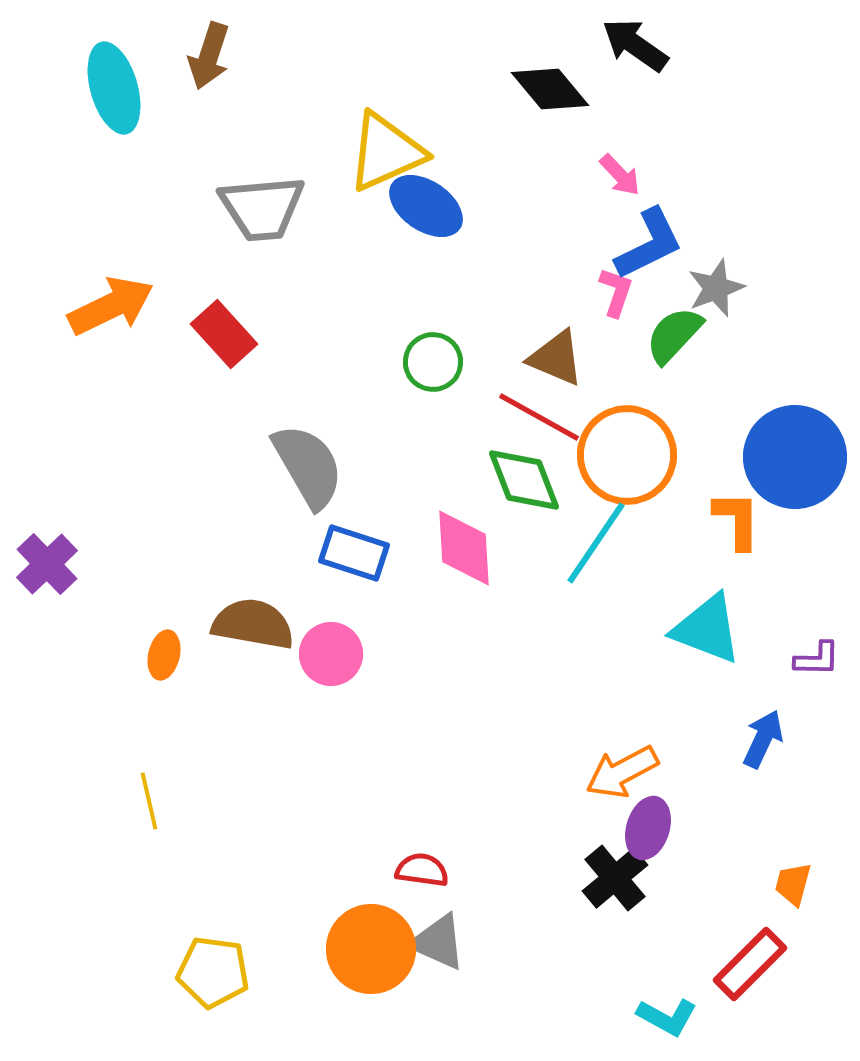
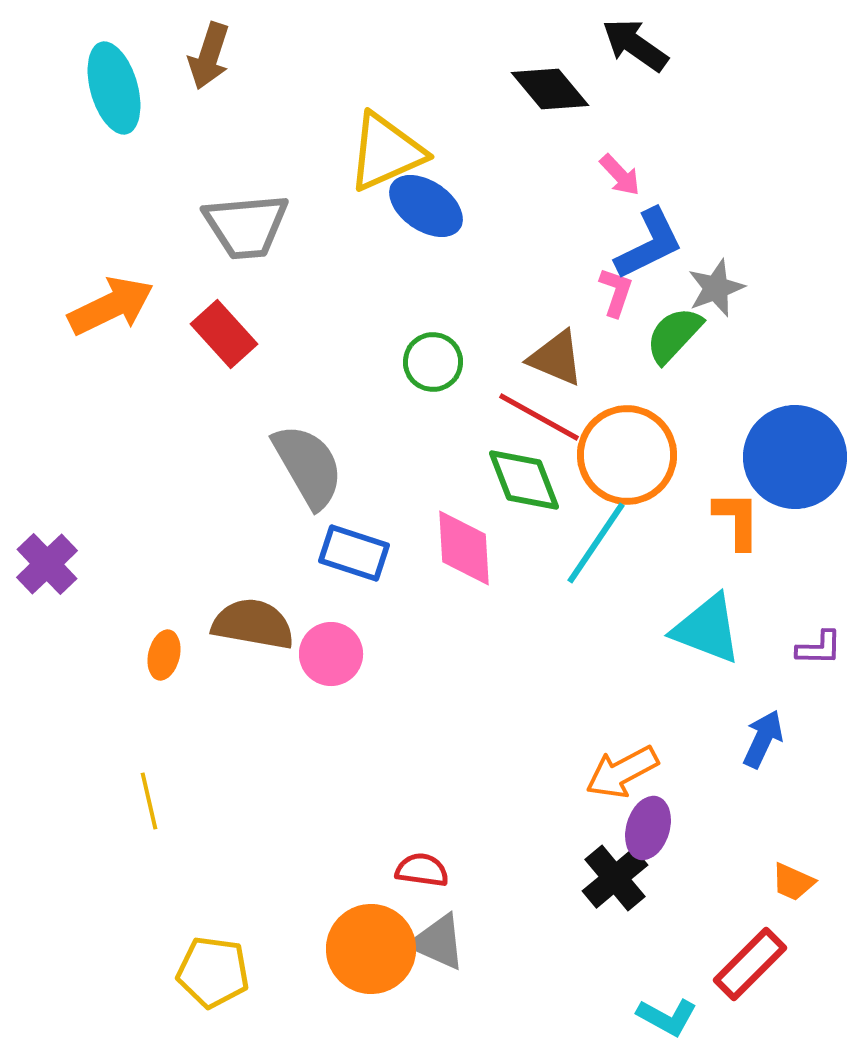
gray trapezoid at (262, 208): moved 16 px left, 18 px down
purple L-shape at (817, 659): moved 2 px right, 11 px up
orange trapezoid at (793, 884): moved 2 px up; rotated 81 degrees counterclockwise
